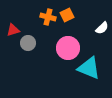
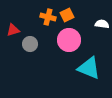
white semicircle: moved 4 px up; rotated 128 degrees counterclockwise
gray circle: moved 2 px right, 1 px down
pink circle: moved 1 px right, 8 px up
